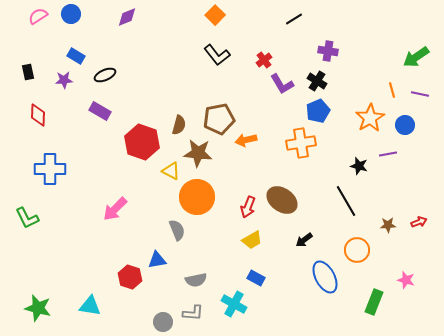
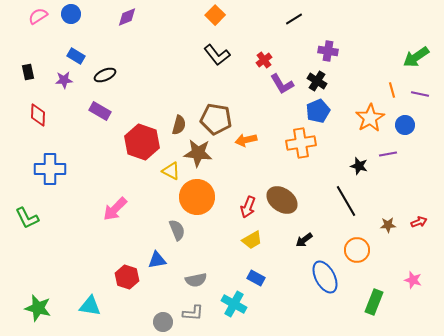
brown pentagon at (219, 119): moved 3 px left; rotated 20 degrees clockwise
red hexagon at (130, 277): moved 3 px left
pink star at (406, 280): moved 7 px right
